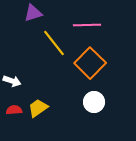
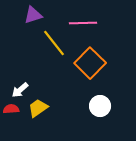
purple triangle: moved 2 px down
pink line: moved 4 px left, 2 px up
white arrow: moved 8 px right, 9 px down; rotated 120 degrees clockwise
white circle: moved 6 px right, 4 px down
red semicircle: moved 3 px left, 1 px up
